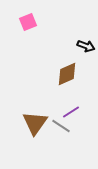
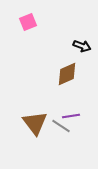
black arrow: moved 4 px left
purple line: moved 4 px down; rotated 24 degrees clockwise
brown triangle: rotated 12 degrees counterclockwise
